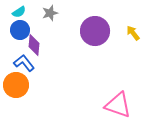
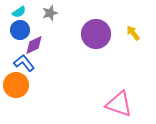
purple circle: moved 1 px right, 3 px down
purple diamond: rotated 60 degrees clockwise
pink triangle: moved 1 px right, 1 px up
